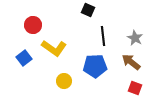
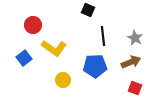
brown arrow: rotated 120 degrees clockwise
yellow circle: moved 1 px left, 1 px up
